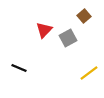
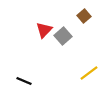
gray square: moved 5 px left, 2 px up; rotated 12 degrees counterclockwise
black line: moved 5 px right, 13 px down
